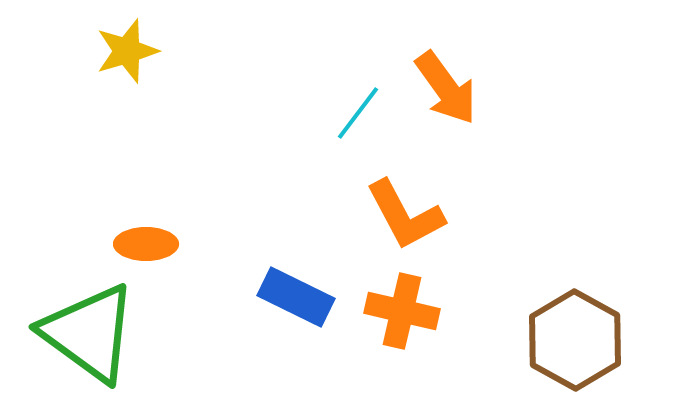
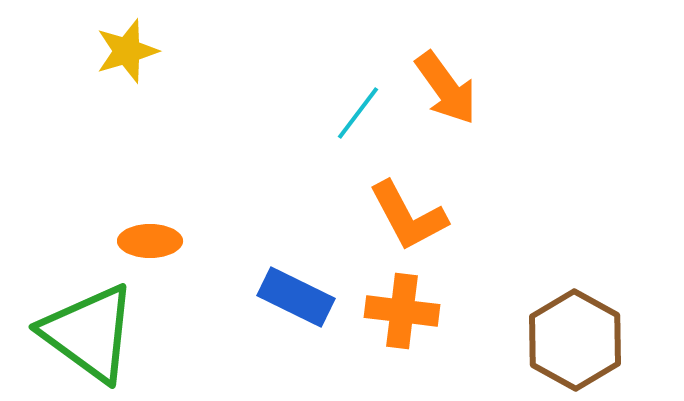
orange L-shape: moved 3 px right, 1 px down
orange ellipse: moved 4 px right, 3 px up
orange cross: rotated 6 degrees counterclockwise
